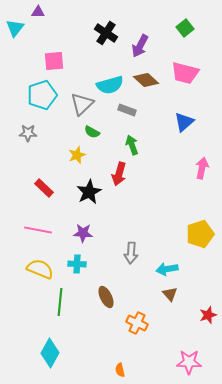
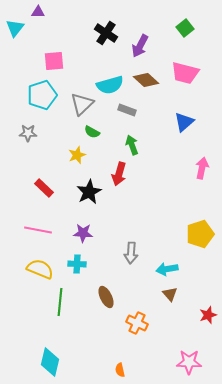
cyan diamond: moved 9 px down; rotated 16 degrees counterclockwise
